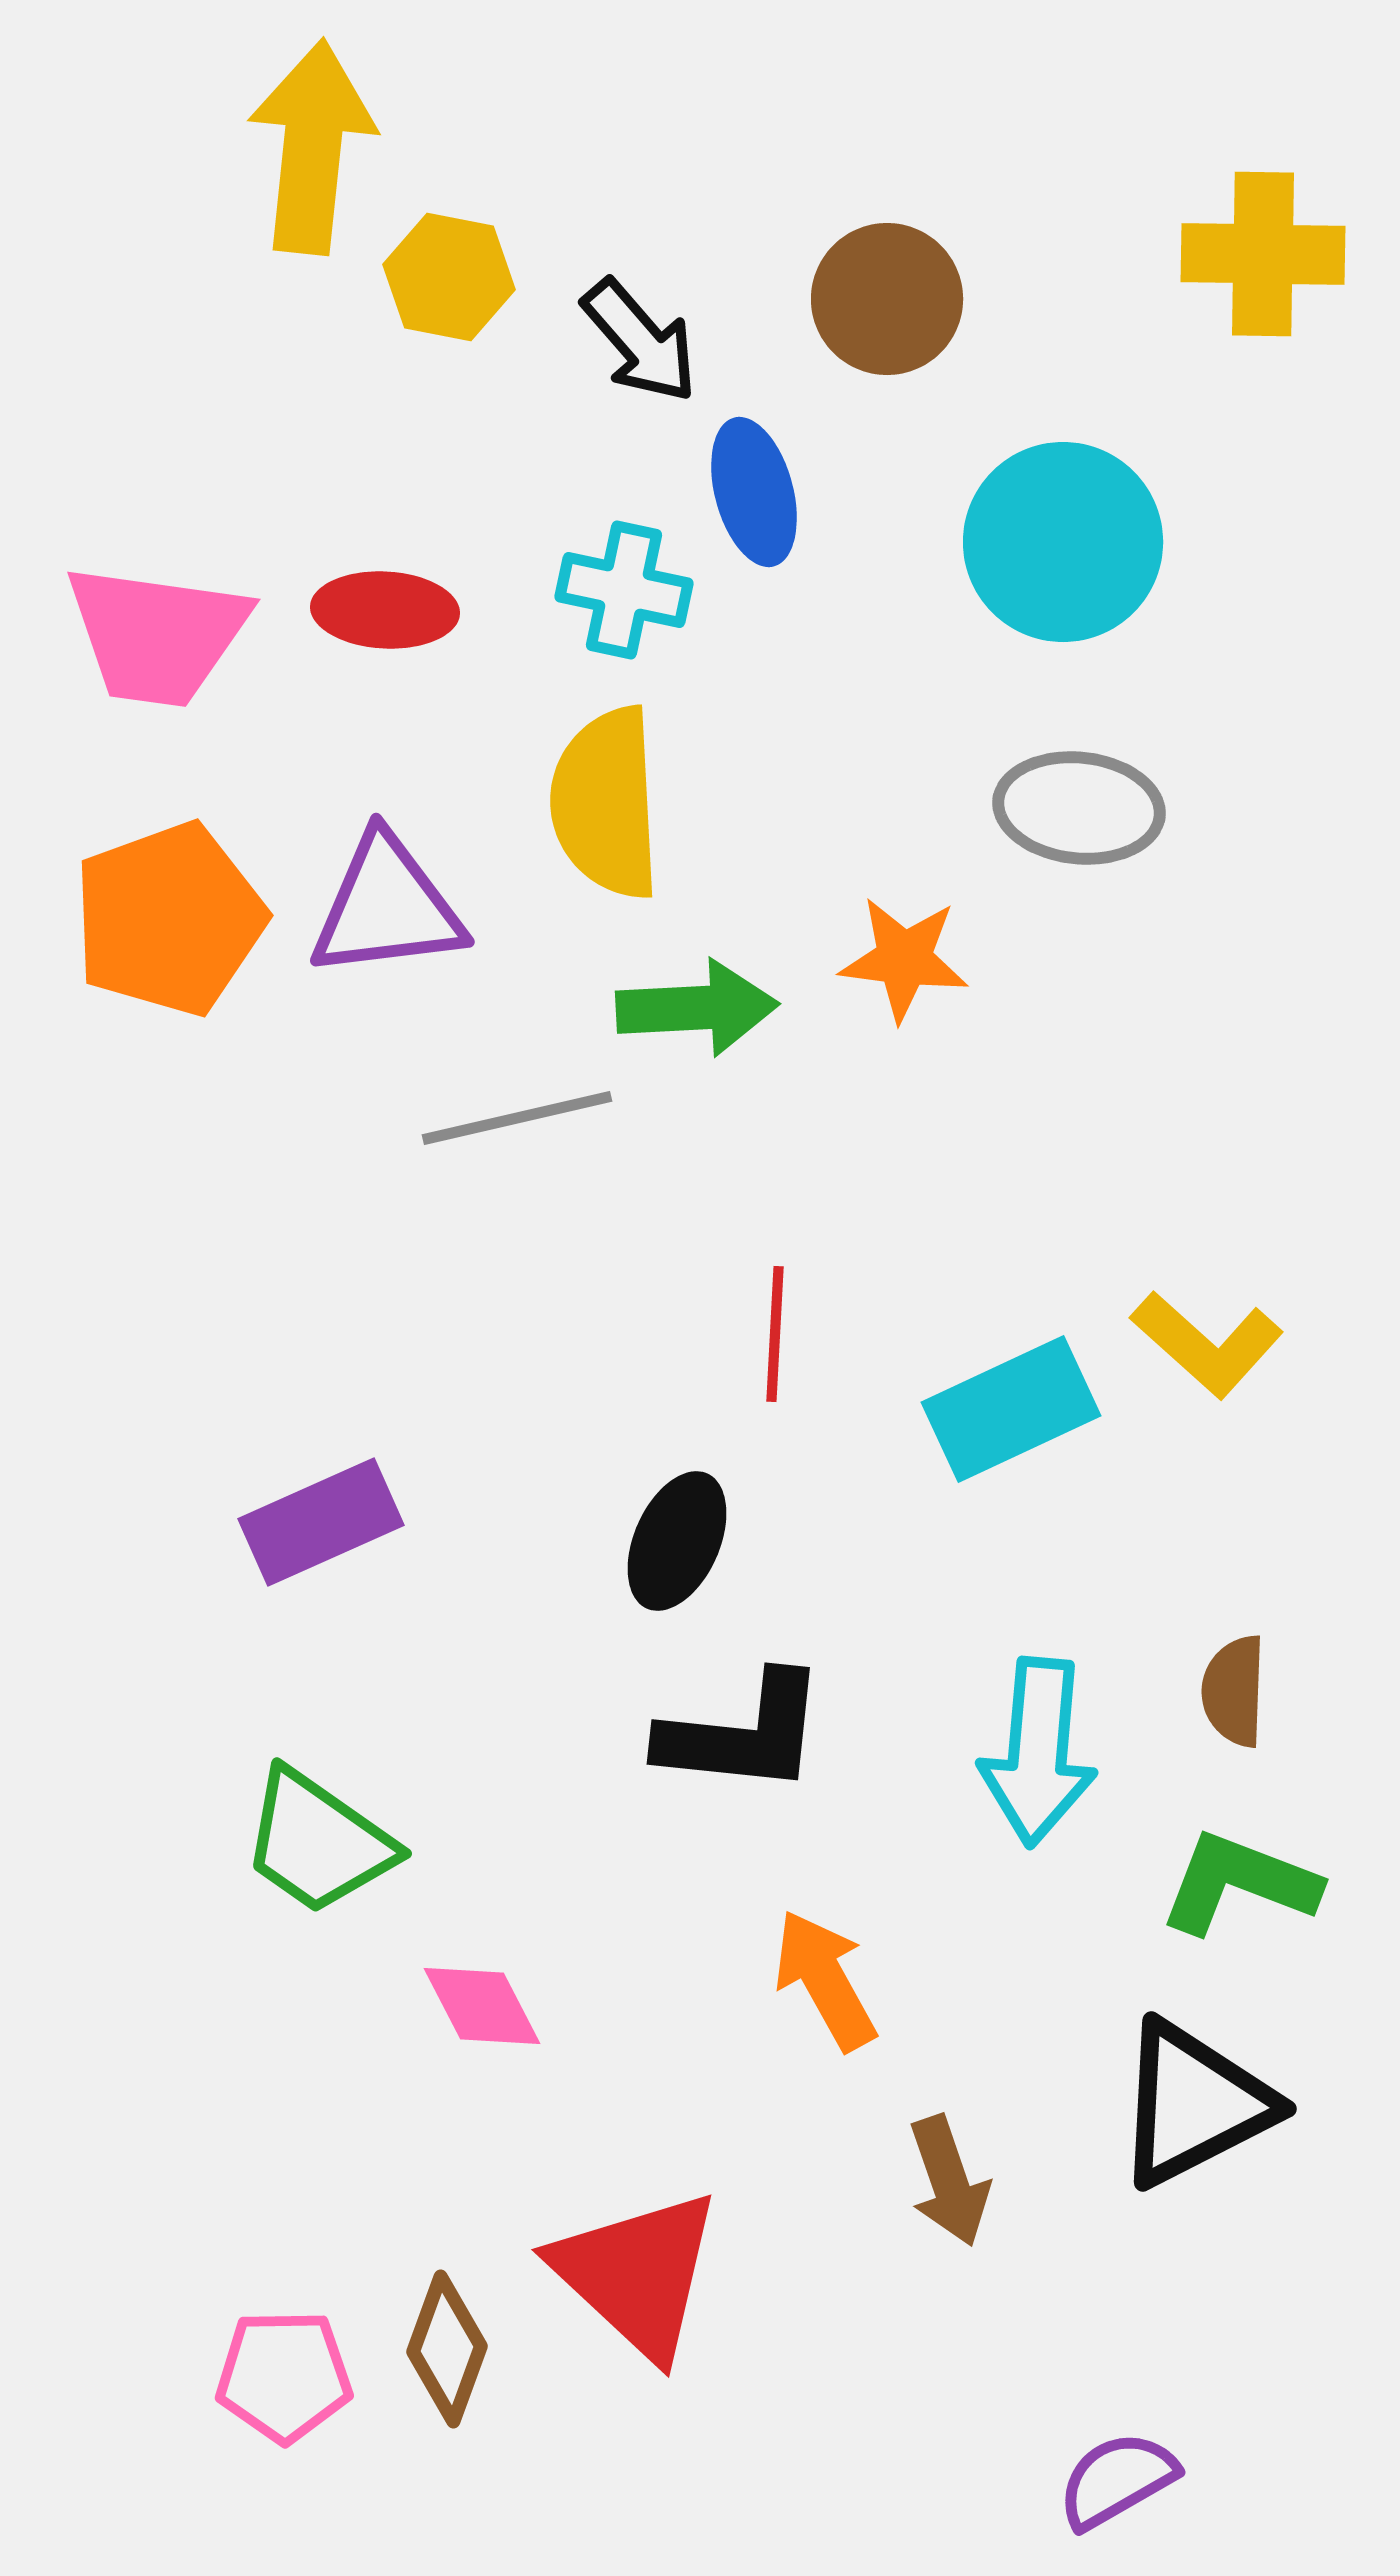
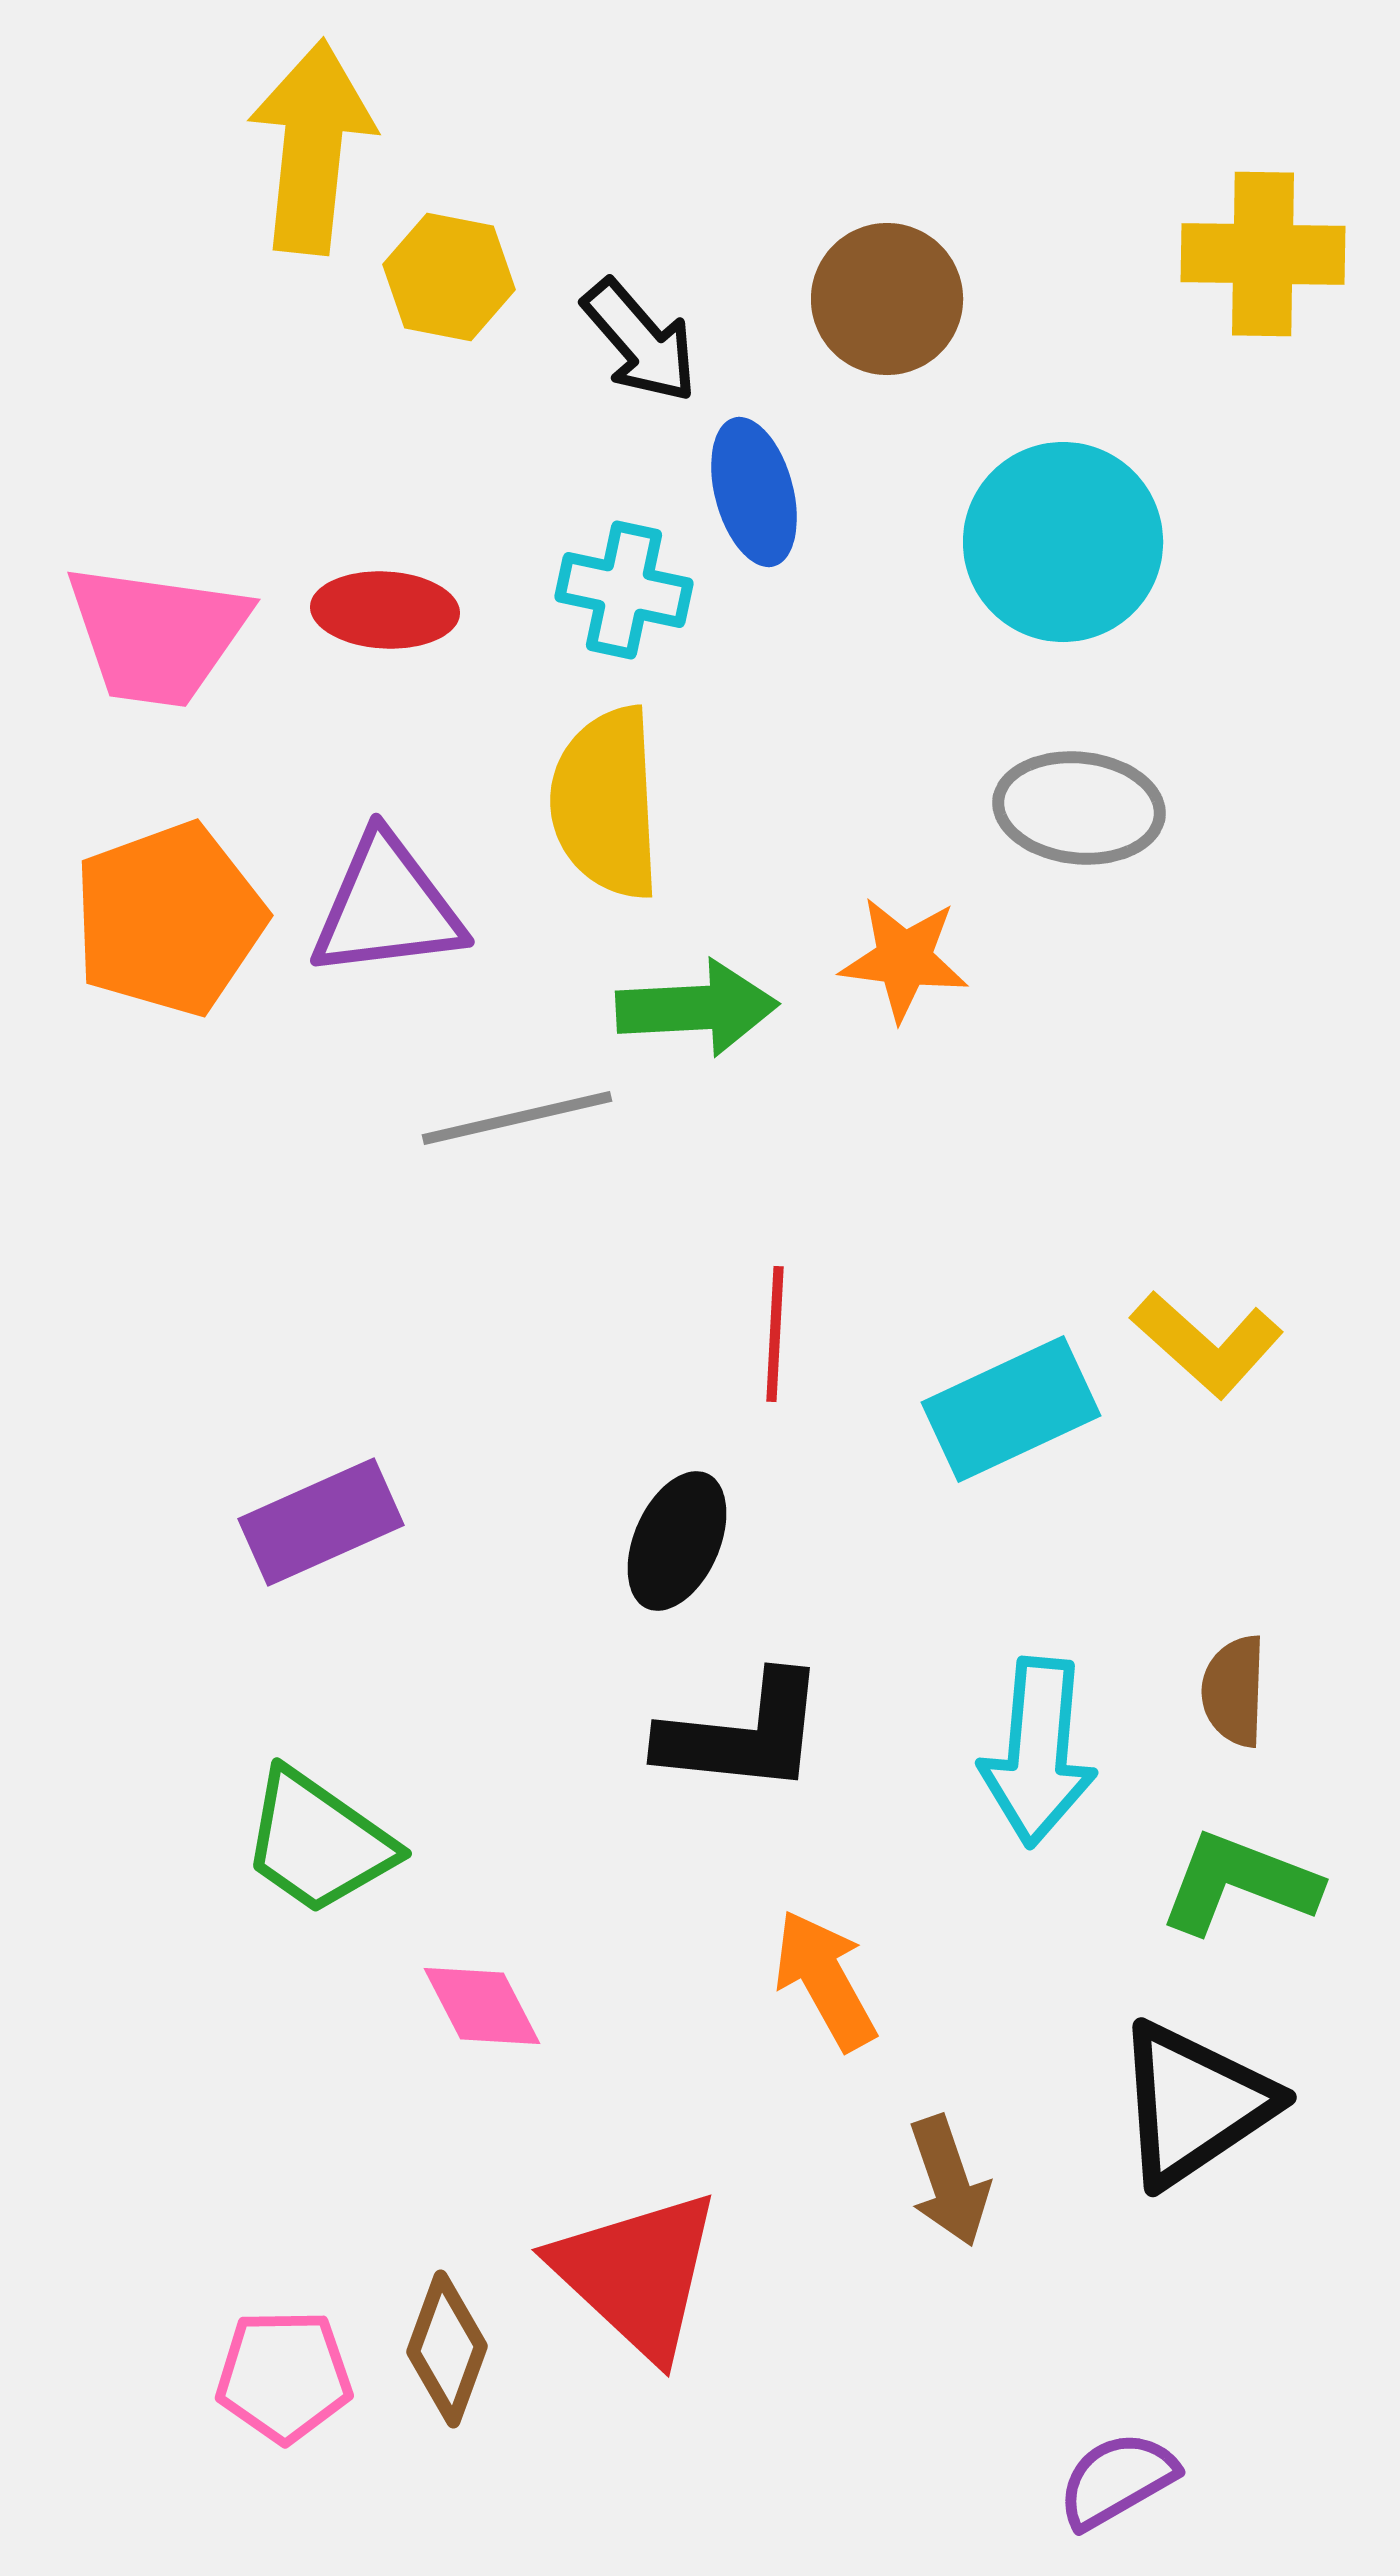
black triangle: rotated 7 degrees counterclockwise
